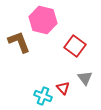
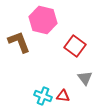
red triangle: moved 8 px down; rotated 40 degrees counterclockwise
